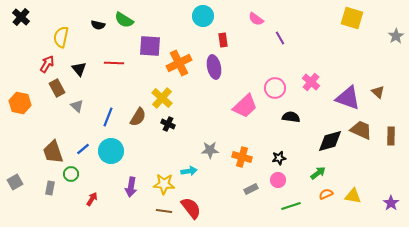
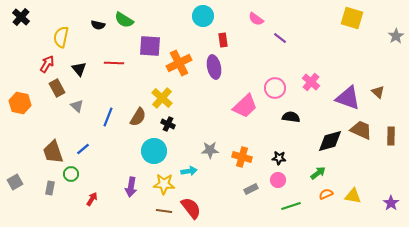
purple line at (280, 38): rotated 24 degrees counterclockwise
cyan circle at (111, 151): moved 43 px right
black star at (279, 158): rotated 16 degrees clockwise
